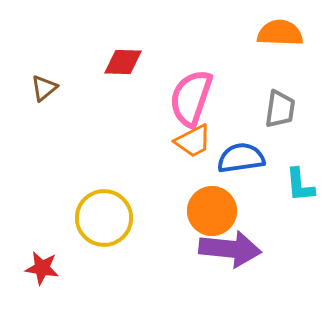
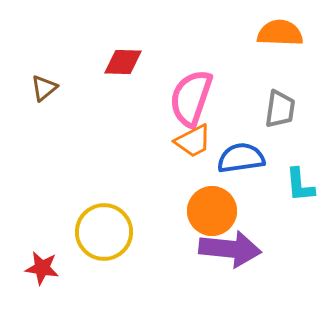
yellow circle: moved 14 px down
